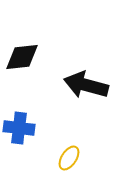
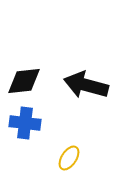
black diamond: moved 2 px right, 24 px down
blue cross: moved 6 px right, 5 px up
